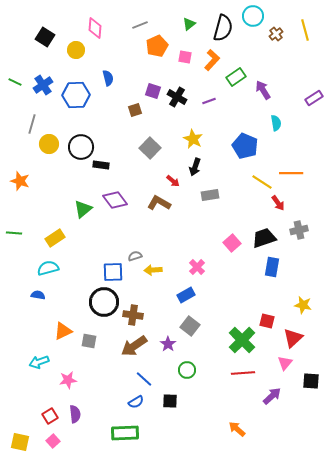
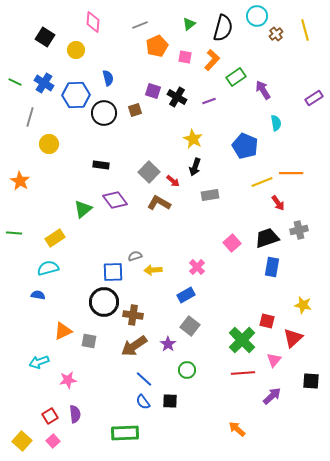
cyan circle at (253, 16): moved 4 px right
pink diamond at (95, 28): moved 2 px left, 6 px up
blue cross at (43, 85): moved 1 px right, 2 px up; rotated 24 degrees counterclockwise
gray line at (32, 124): moved 2 px left, 7 px up
black circle at (81, 147): moved 23 px right, 34 px up
gray square at (150, 148): moved 1 px left, 24 px down
orange star at (20, 181): rotated 12 degrees clockwise
yellow line at (262, 182): rotated 55 degrees counterclockwise
black trapezoid at (264, 238): moved 3 px right
pink triangle at (285, 363): moved 11 px left, 3 px up
blue semicircle at (136, 402): moved 7 px right; rotated 84 degrees clockwise
yellow square at (20, 442): moved 2 px right, 1 px up; rotated 30 degrees clockwise
